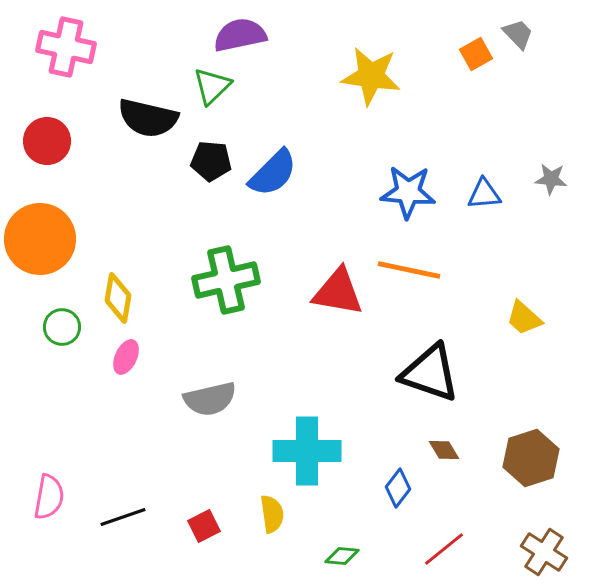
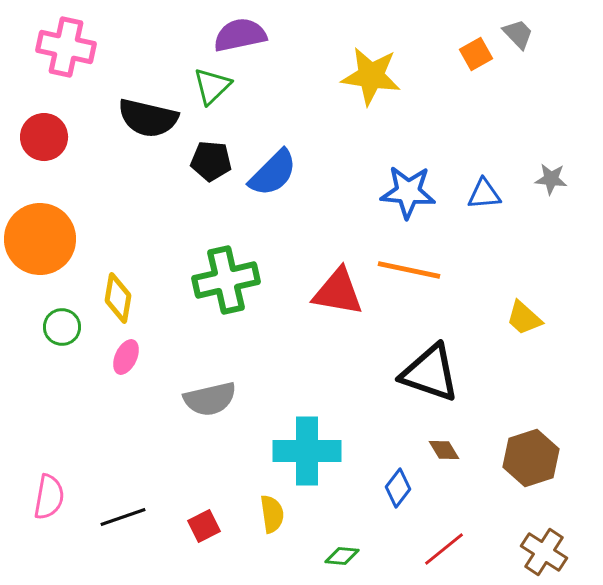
red circle: moved 3 px left, 4 px up
